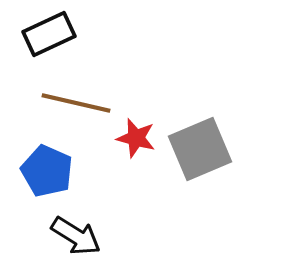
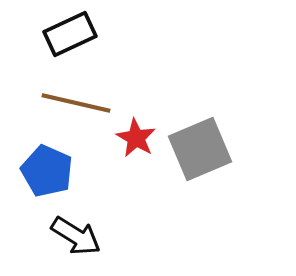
black rectangle: moved 21 px right
red star: rotated 15 degrees clockwise
